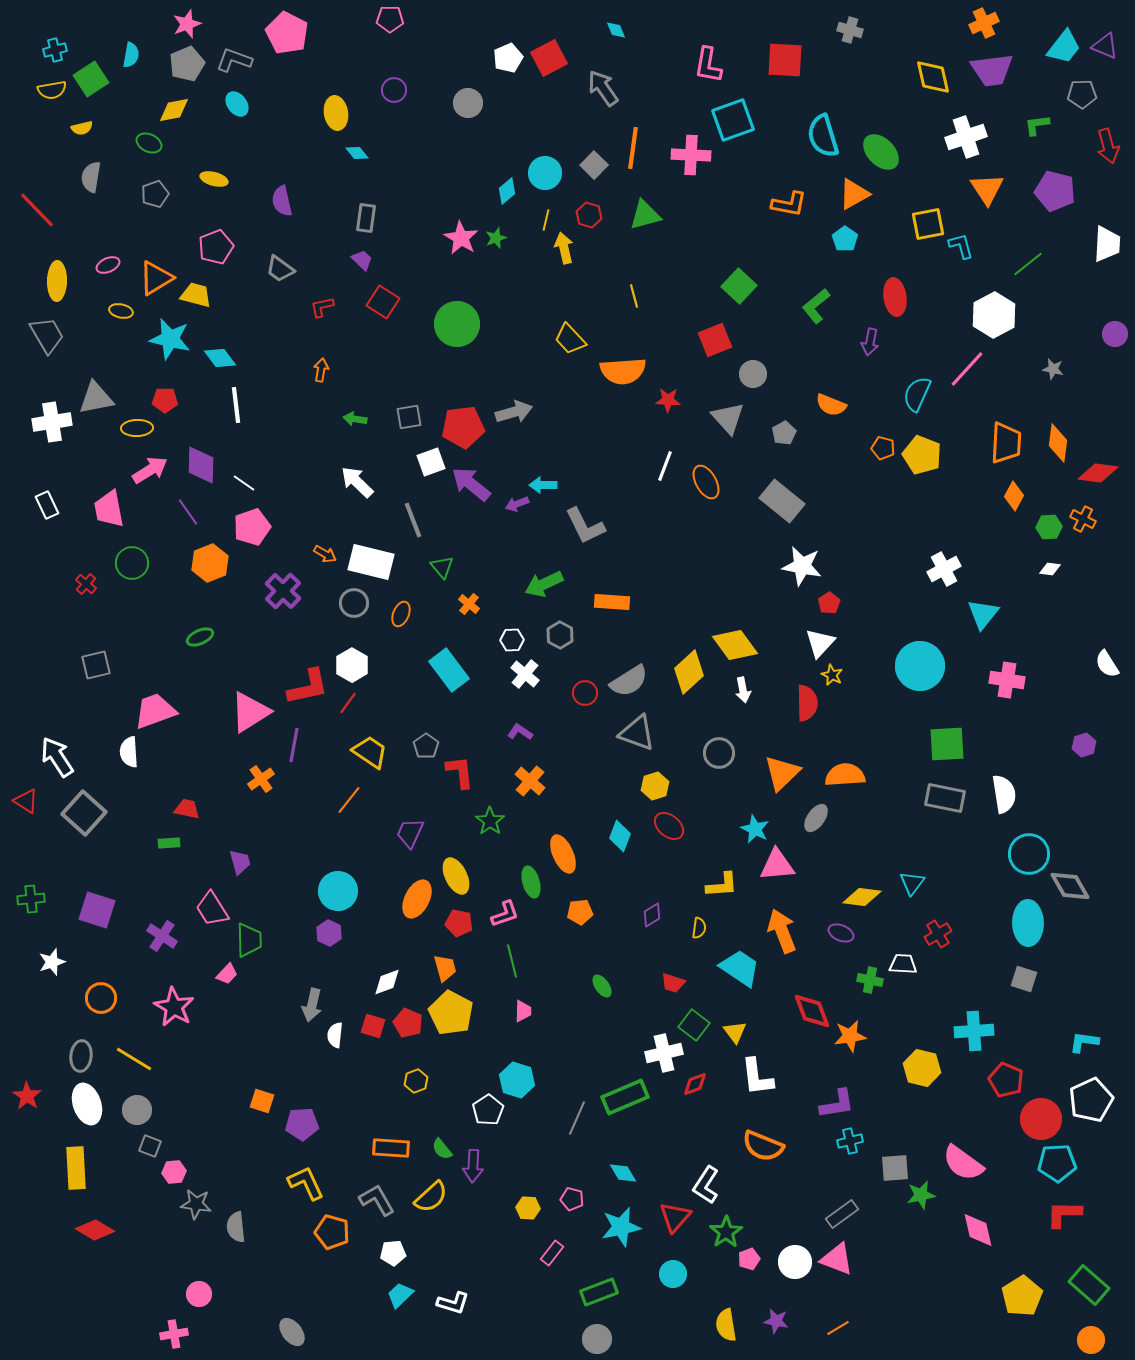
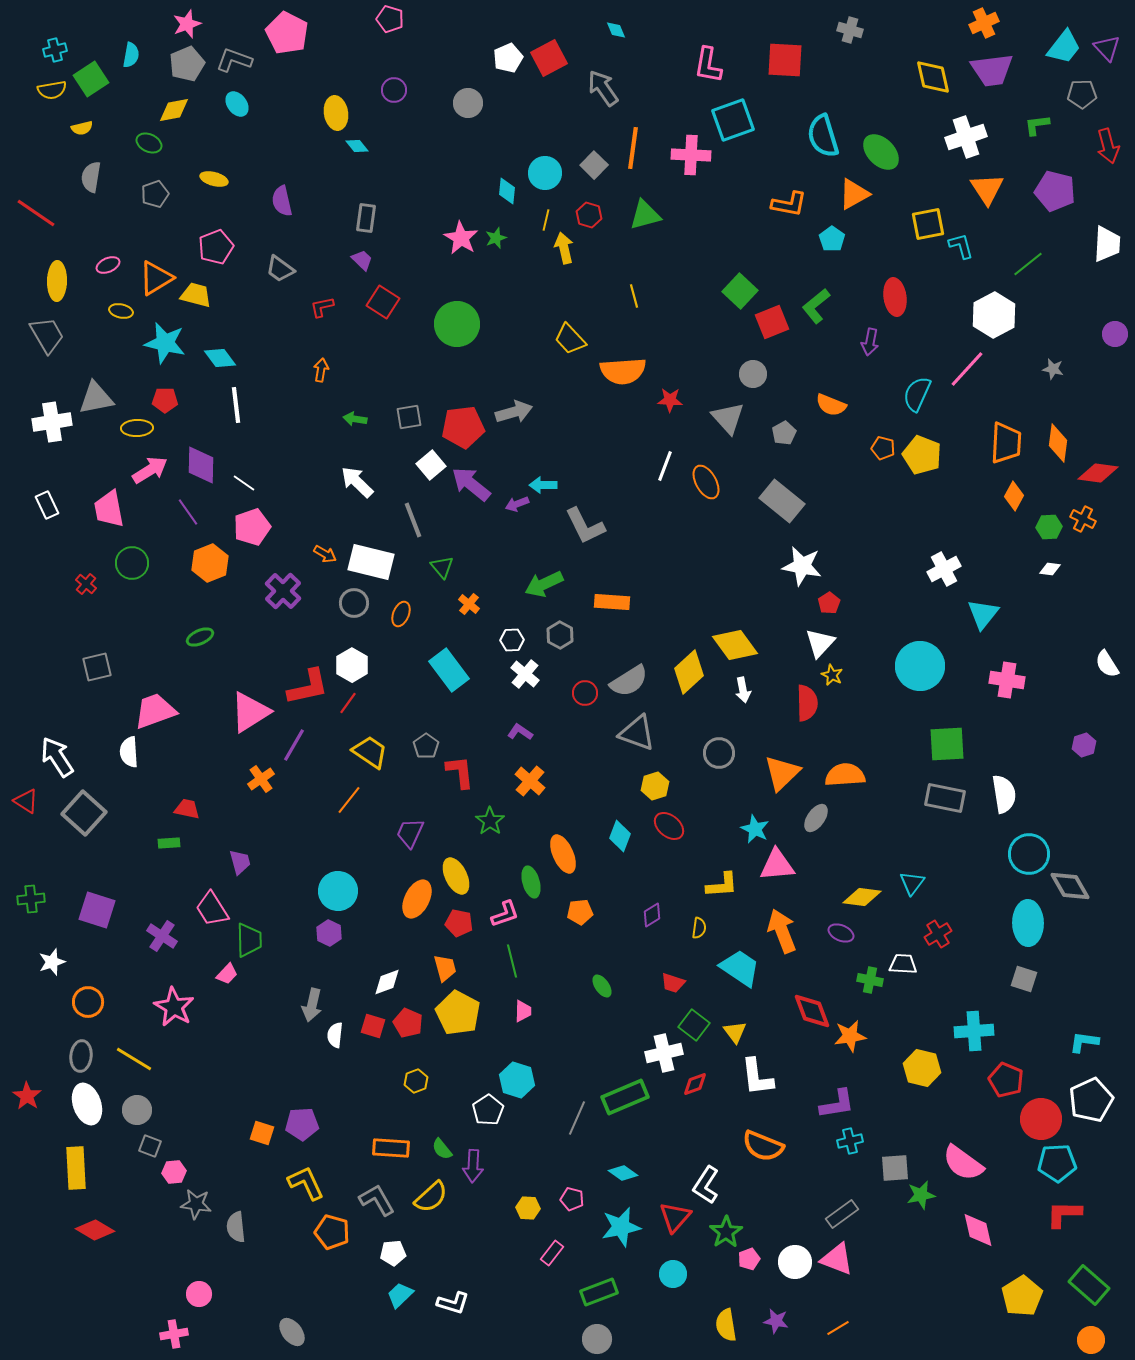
pink pentagon at (390, 19): rotated 16 degrees clockwise
purple triangle at (1105, 46): moved 2 px right, 2 px down; rotated 24 degrees clockwise
cyan diamond at (357, 153): moved 7 px up
cyan diamond at (507, 191): rotated 44 degrees counterclockwise
red line at (37, 210): moved 1 px left, 3 px down; rotated 12 degrees counterclockwise
cyan pentagon at (845, 239): moved 13 px left
green square at (739, 286): moved 1 px right, 5 px down
cyan star at (170, 339): moved 5 px left, 4 px down
red square at (715, 340): moved 57 px right, 18 px up
red star at (668, 400): moved 2 px right
white square at (431, 462): moved 3 px down; rotated 20 degrees counterclockwise
gray square at (96, 665): moved 1 px right, 2 px down
purple line at (294, 745): rotated 20 degrees clockwise
orange circle at (101, 998): moved 13 px left, 4 px down
yellow pentagon at (451, 1013): moved 7 px right
orange square at (262, 1101): moved 32 px down
cyan diamond at (623, 1173): rotated 24 degrees counterclockwise
